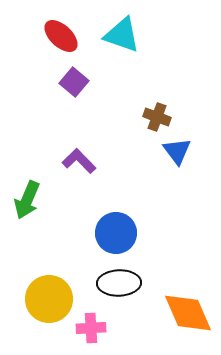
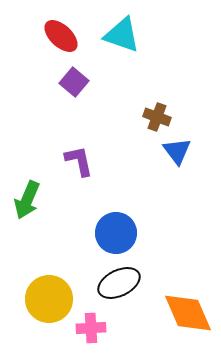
purple L-shape: rotated 32 degrees clockwise
black ellipse: rotated 24 degrees counterclockwise
